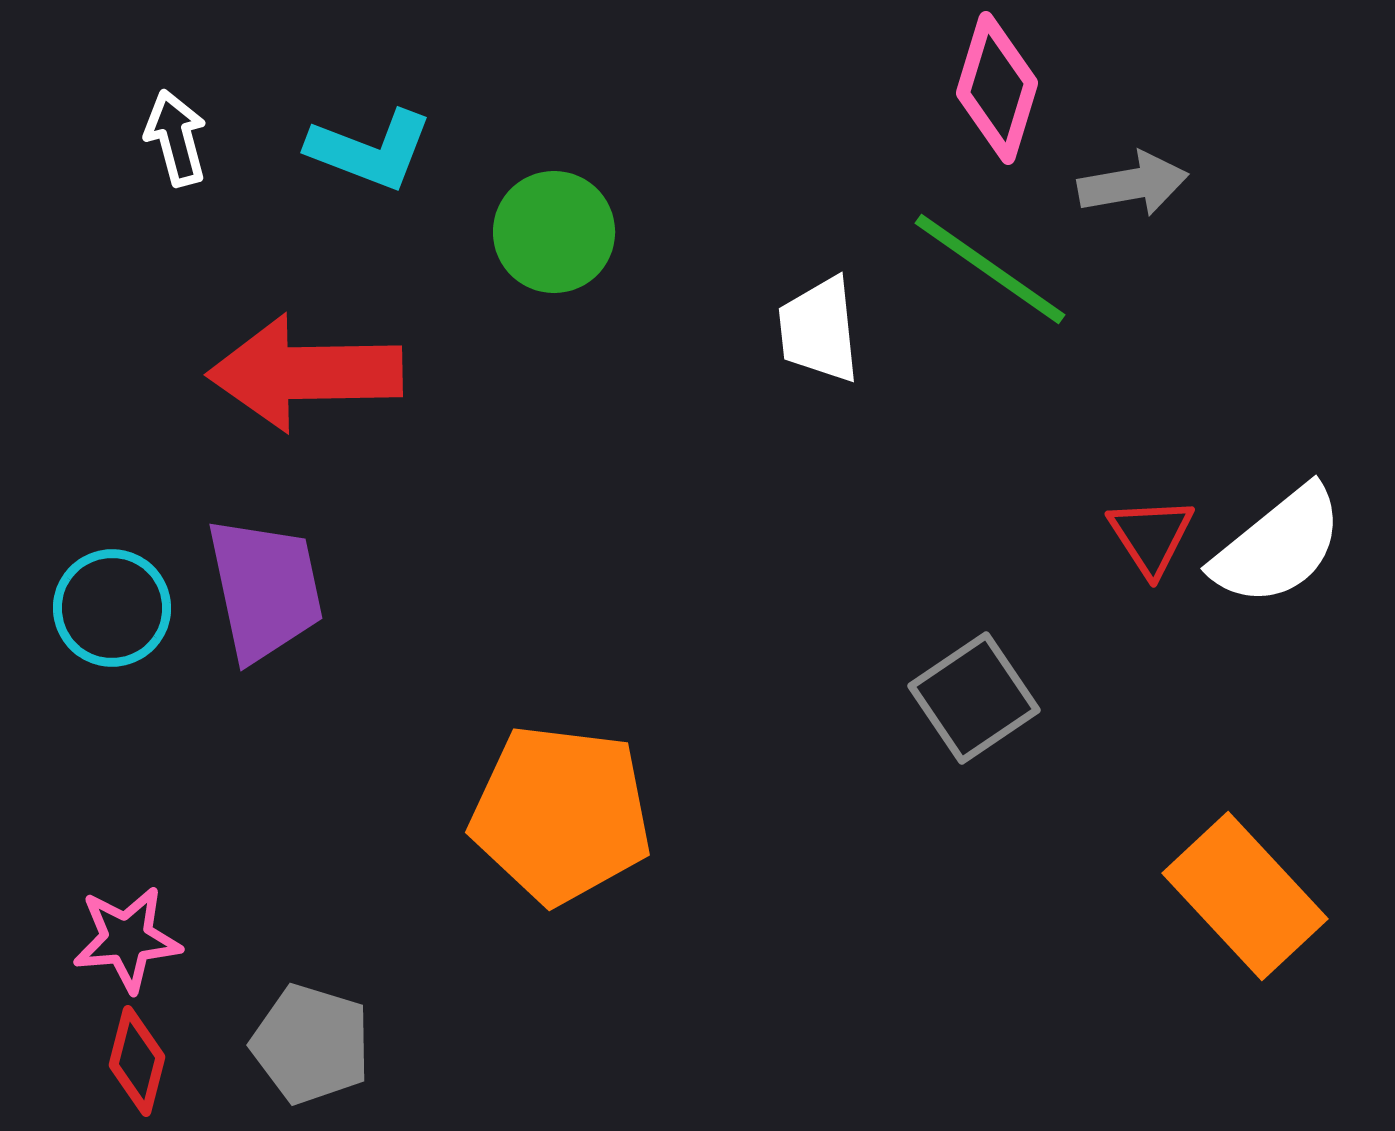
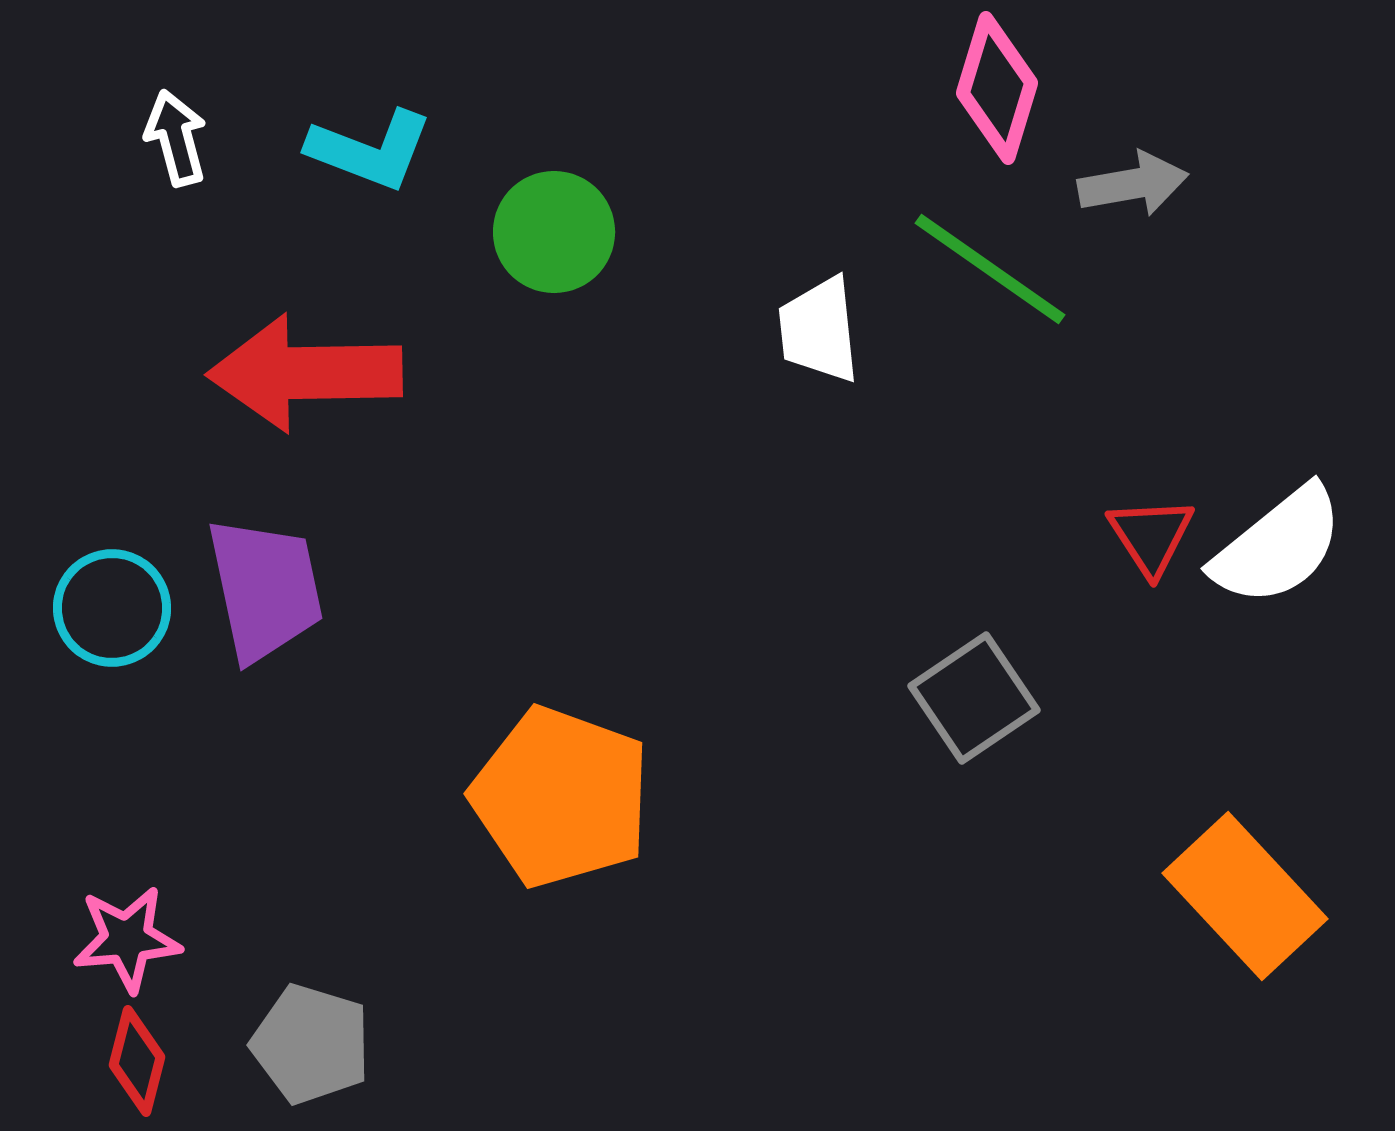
orange pentagon: moved 17 px up; rotated 13 degrees clockwise
